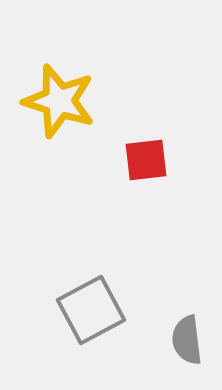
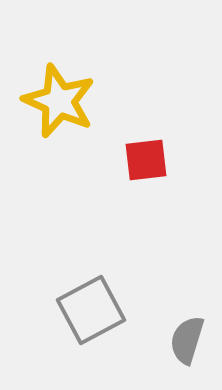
yellow star: rotated 6 degrees clockwise
gray semicircle: rotated 24 degrees clockwise
